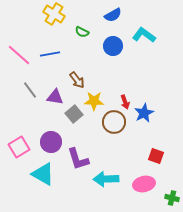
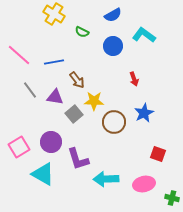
blue line: moved 4 px right, 8 px down
red arrow: moved 9 px right, 23 px up
red square: moved 2 px right, 2 px up
